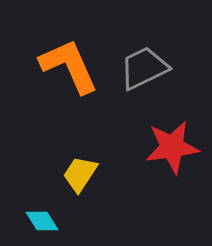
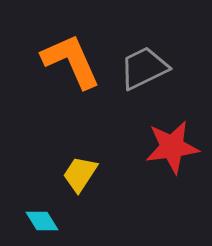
orange L-shape: moved 2 px right, 5 px up
